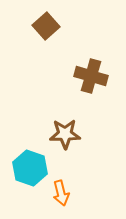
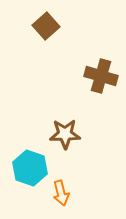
brown cross: moved 10 px right
